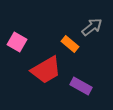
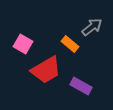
pink square: moved 6 px right, 2 px down
